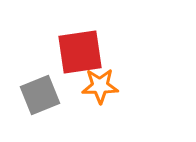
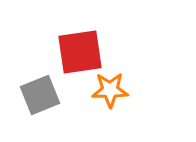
orange star: moved 10 px right, 4 px down
